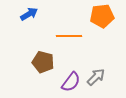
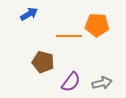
orange pentagon: moved 5 px left, 9 px down; rotated 10 degrees clockwise
gray arrow: moved 6 px right, 6 px down; rotated 30 degrees clockwise
